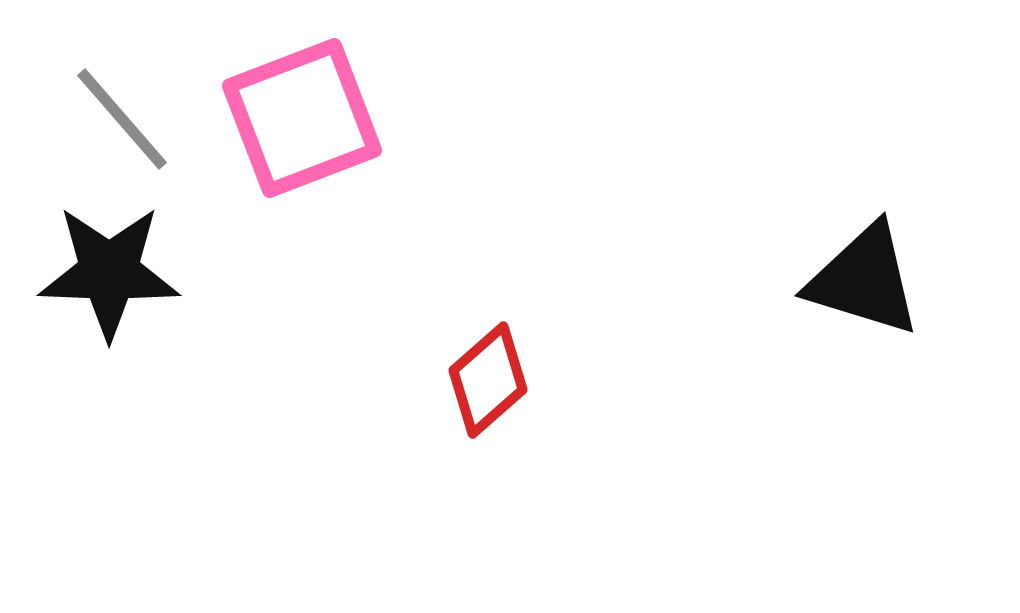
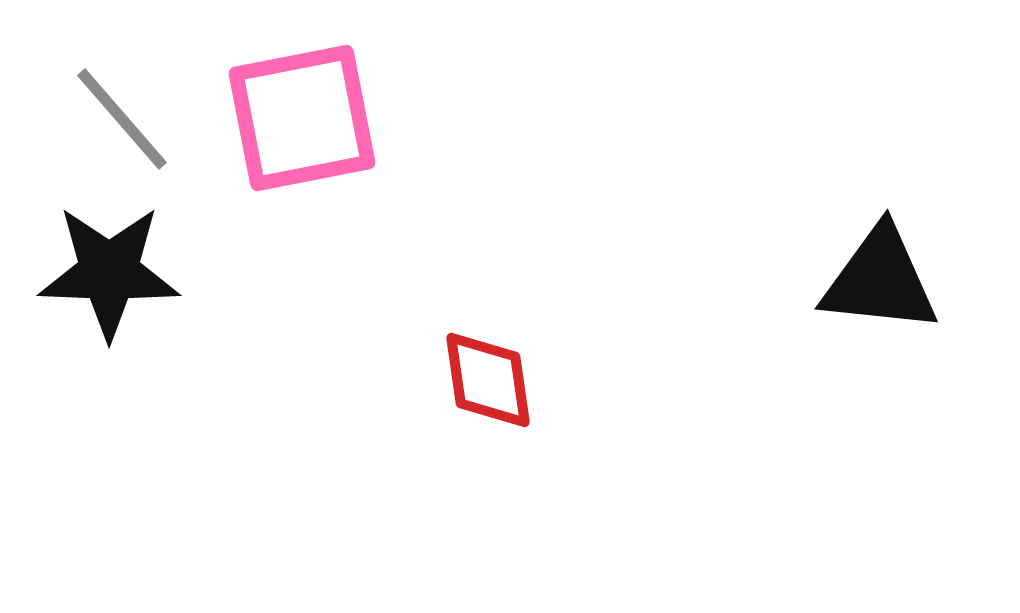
pink square: rotated 10 degrees clockwise
black triangle: moved 16 px right; rotated 11 degrees counterclockwise
red diamond: rotated 57 degrees counterclockwise
